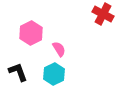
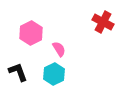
red cross: moved 8 px down
